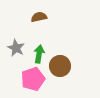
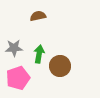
brown semicircle: moved 1 px left, 1 px up
gray star: moved 2 px left; rotated 30 degrees counterclockwise
pink pentagon: moved 15 px left, 1 px up
